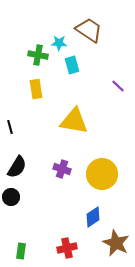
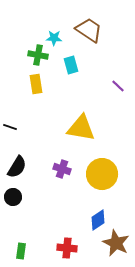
cyan star: moved 5 px left, 5 px up
cyan rectangle: moved 1 px left
yellow rectangle: moved 5 px up
yellow triangle: moved 7 px right, 7 px down
black line: rotated 56 degrees counterclockwise
black circle: moved 2 px right
blue diamond: moved 5 px right, 3 px down
red cross: rotated 18 degrees clockwise
